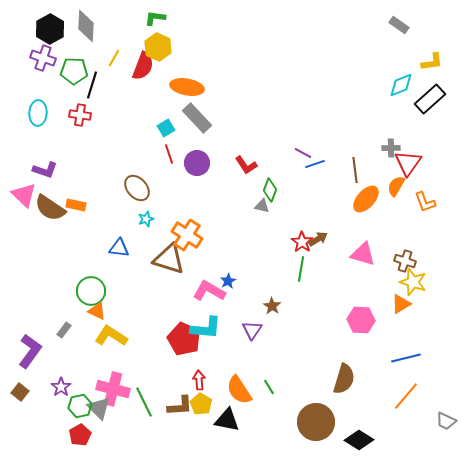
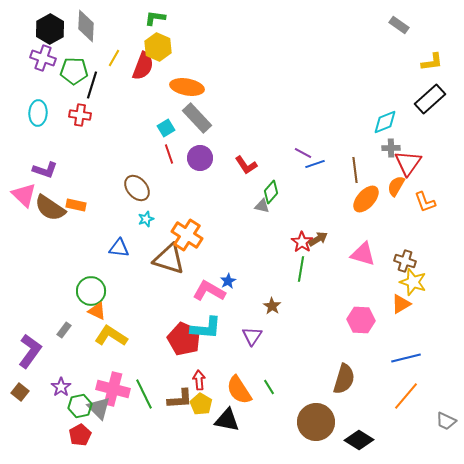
cyan diamond at (401, 85): moved 16 px left, 37 px down
purple circle at (197, 163): moved 3 px right, 5 px up
green diamond at (270, 190): moved 1 px right, 2 px down; rotated 20 degrees clockwise
purple triangle at (252, 330): moved 6 px down
green line at (144, 402): moved 8 px up
brown L-shape at (180, 406): moved 7 px up
